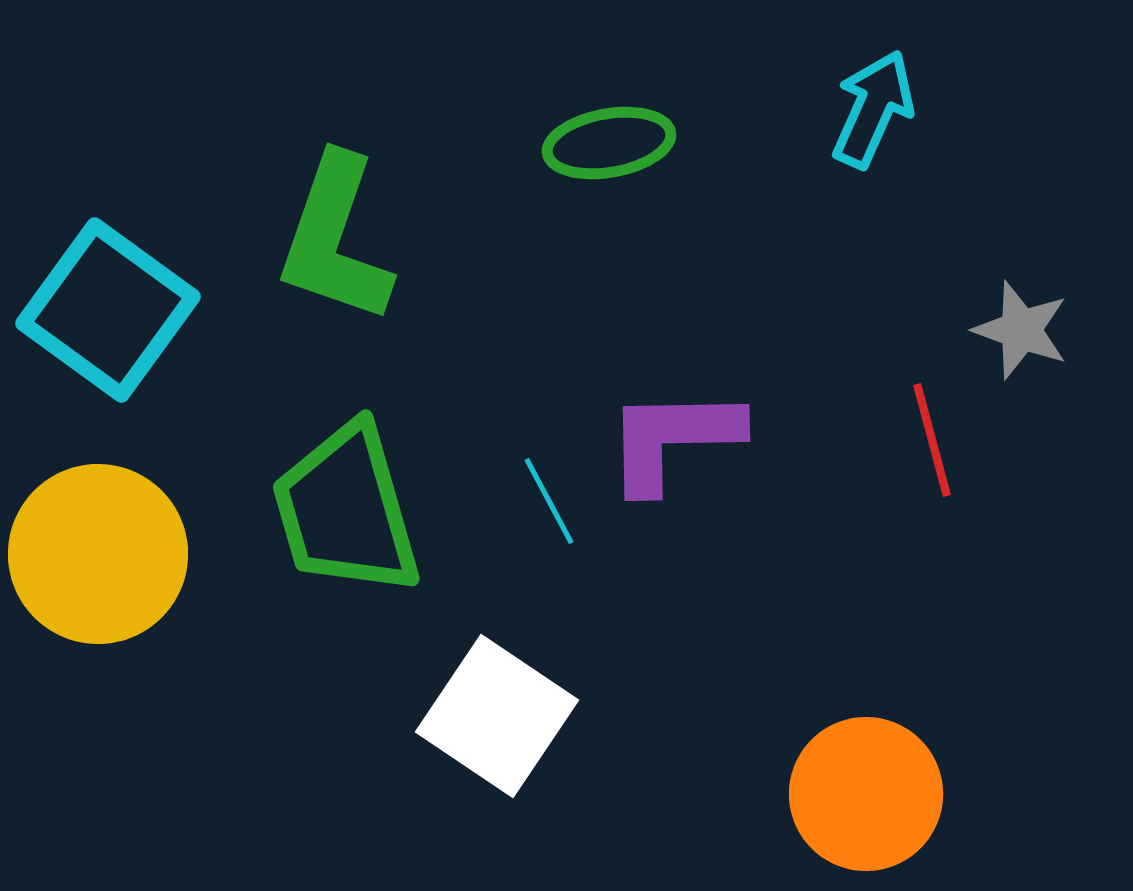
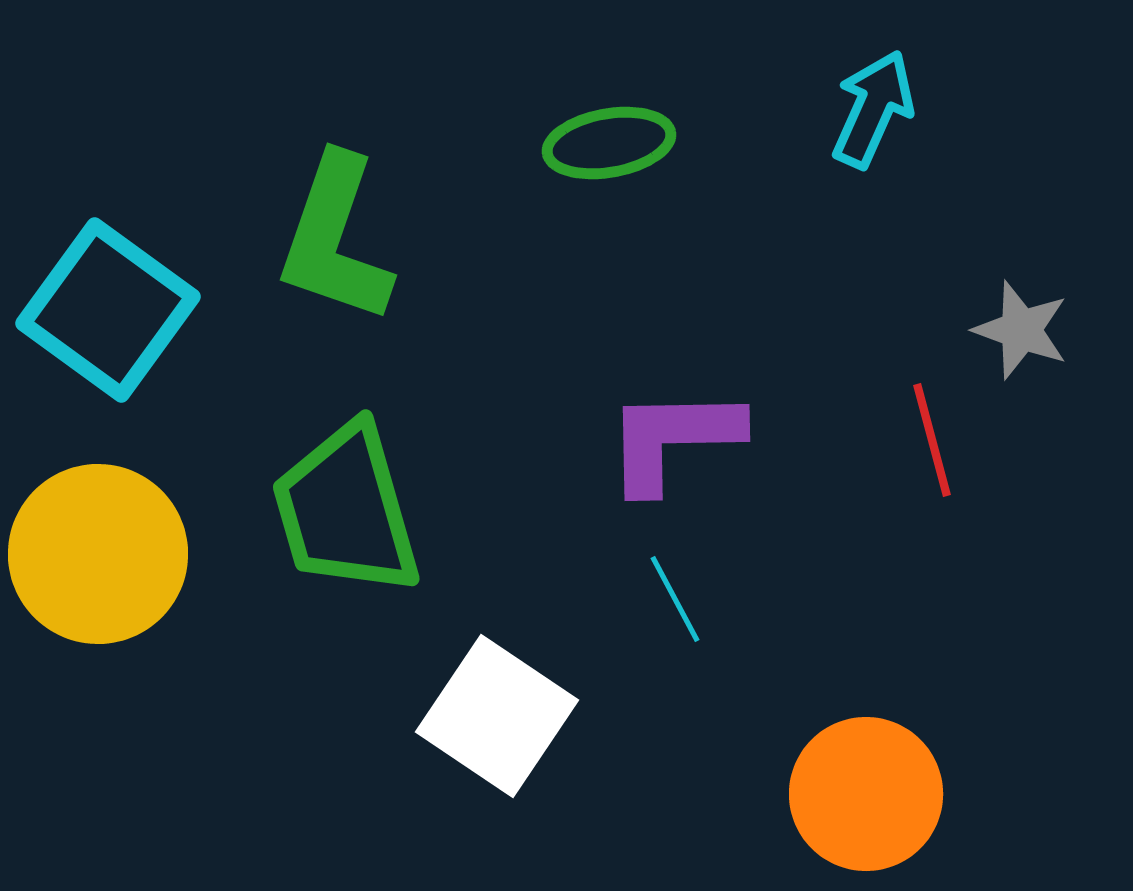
cyan line: moved 126 px right, 98 px down
